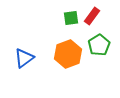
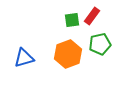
green square: moved 1 px right, 2 px down
green pentagon: moved 1 px right, 1 px up; rotated 20 degrees clockwise
blue triangle: rotated 20 degrees clockwise
